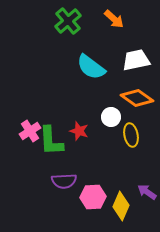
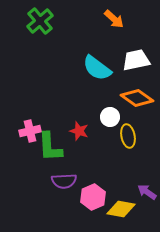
green cross: moved 28 px left
cyan semicircle: moved 6 px right, 1 px down
white circle: moved 1 px left
pink cross: rotated 20 degrees clockwise
yellow ellipse: moved 3 px left, 1 px down
green L-shape: moved 1 px left, 6 px down
pink hexagon: rotated 20 degrees counterclockwise
yellow diamond: moved 3 px down; rotated 76 degrees clockwise
